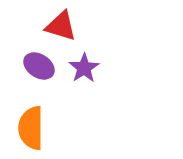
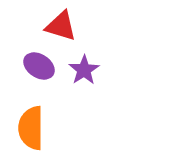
purple star: moved 2 px down
